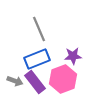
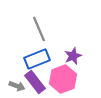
purple star: rotated 18 degrees counterclockwise
gray arrow: moved 2 px right, 5 px down
